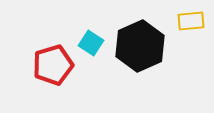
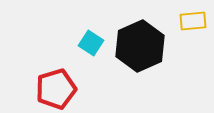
yellow rectangle: moved 2 px right
red pentagon: moved 3 px right, 24 px down
